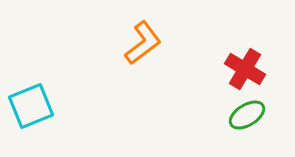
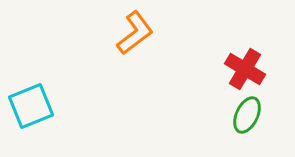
orange L-shape: moved 8 px left, 10 px up
green ellipse: rotated 33 degrees counterclockwise
